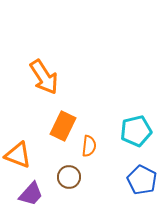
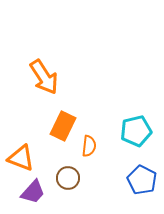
orange triangle: moved 3 px right, 3 px down
brown circle: moved 1 px left, 1 px down
purple trapezoid: moved 2 px right, 2 px up
